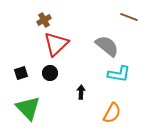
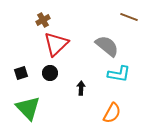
brown cross: moved 1 px left
black arrow: moved 4 px up
